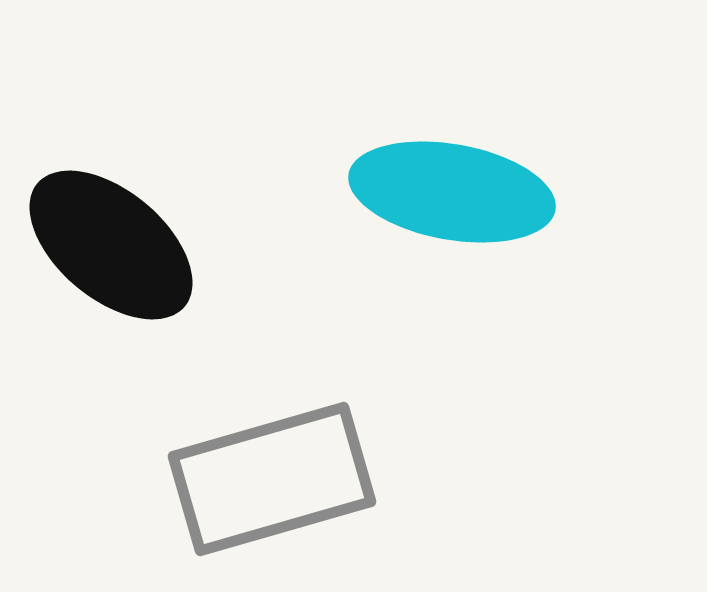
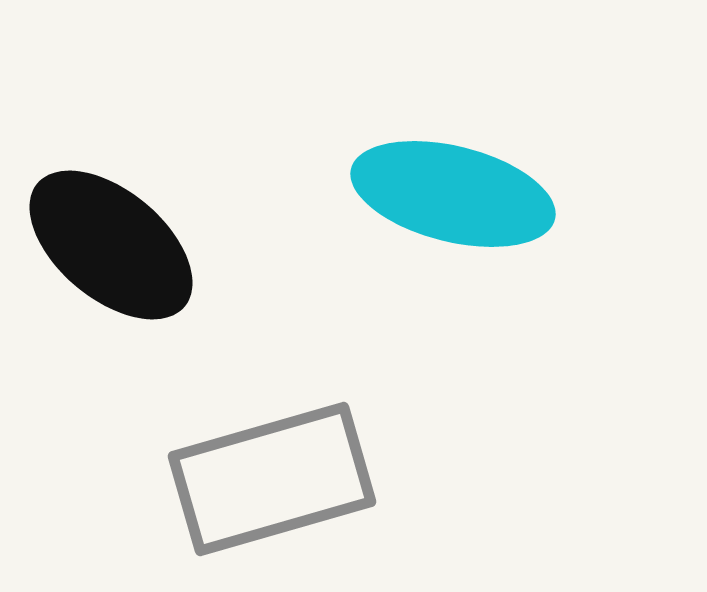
cyan ellipse: moved 1 px right, 2 px down; rotated 4 degrees clockwise
